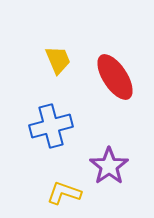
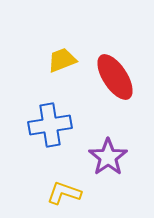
yellow trapezoid: moved 4 px right; rotated 88 degrees counterclockwise
blue cross: moved 1 px left, 1 px up; rotated 6 degrees clockwise
purple star: moved 1 px left, 9 px up
